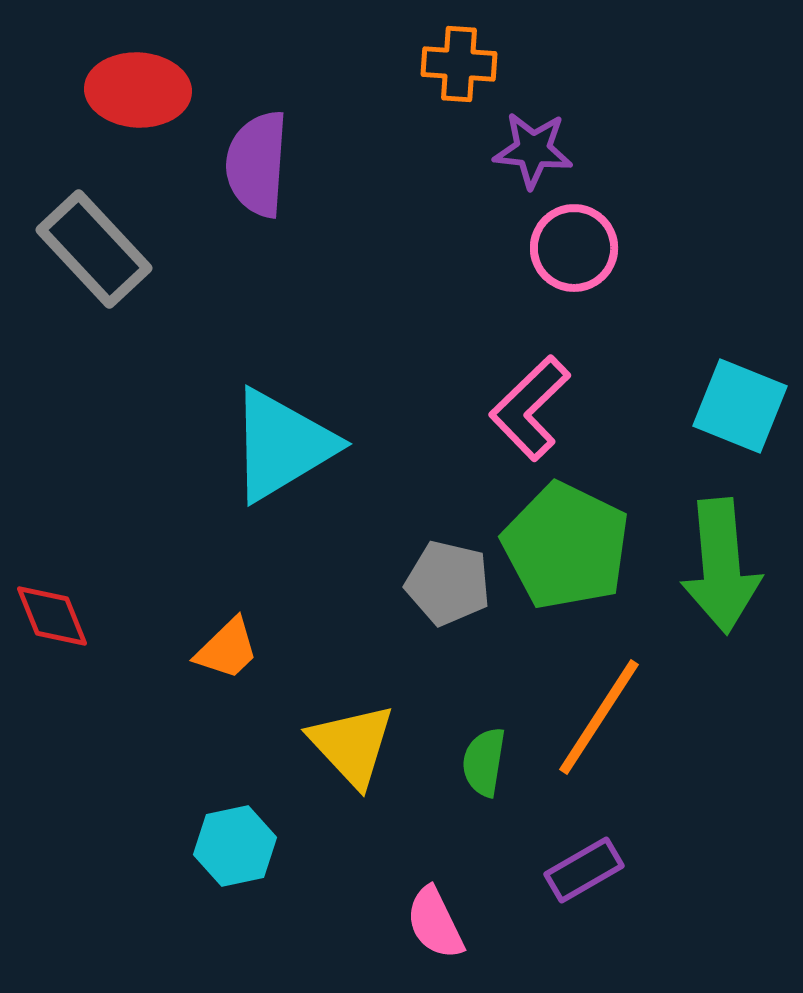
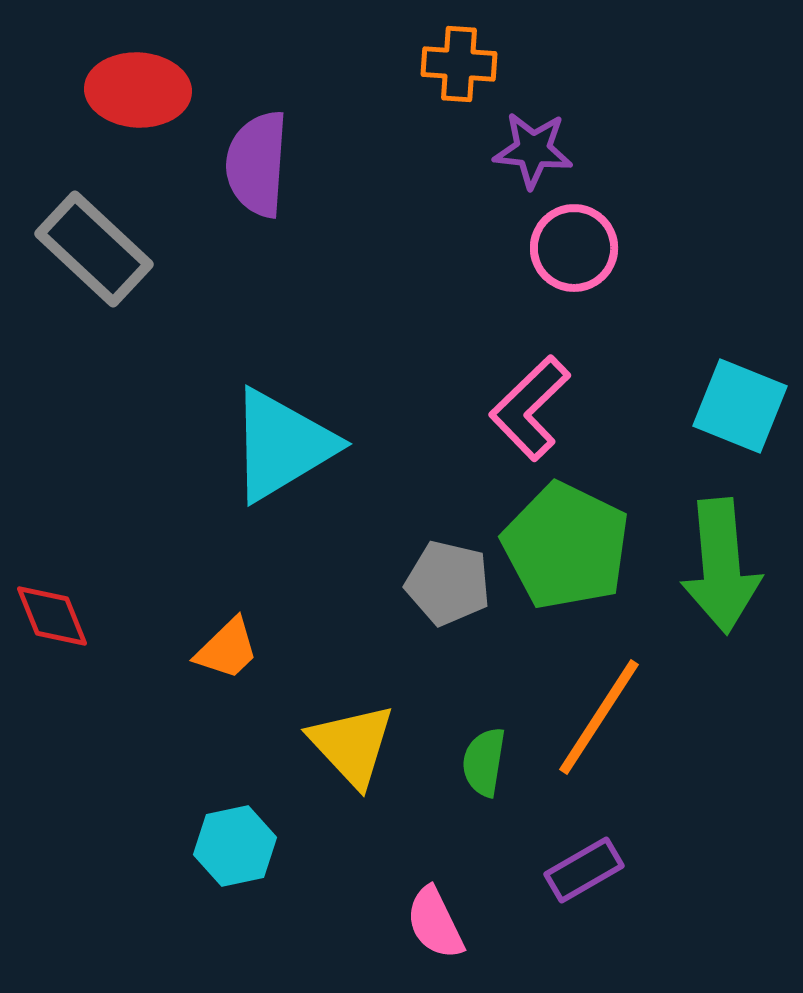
gray rectangle: rotated 4 degrees counterclockwise
